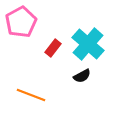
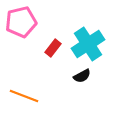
pink pentagon: rotated 16 degrees clockwise
cyan cross: rotated 16 degrees clockwise
orange line: moved 7 px left, 1 px down
